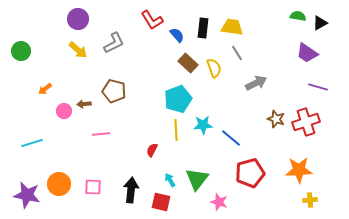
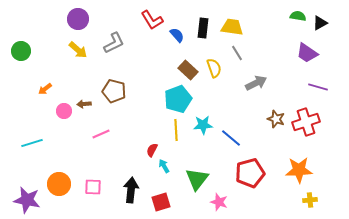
brown rectangle: moved 7 px down
pink line: rotated 18 degrees counterclockwise
cyan arrow: moved 6 px left, 14 px up
purple star: moved 5 px down
red square: rotated 30 degrees counterclockwise
